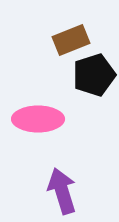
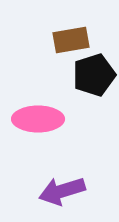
brown rectangle: rotated 12 degrees clockwise
purple arrow: rotated 90 degrees counterclockwise
